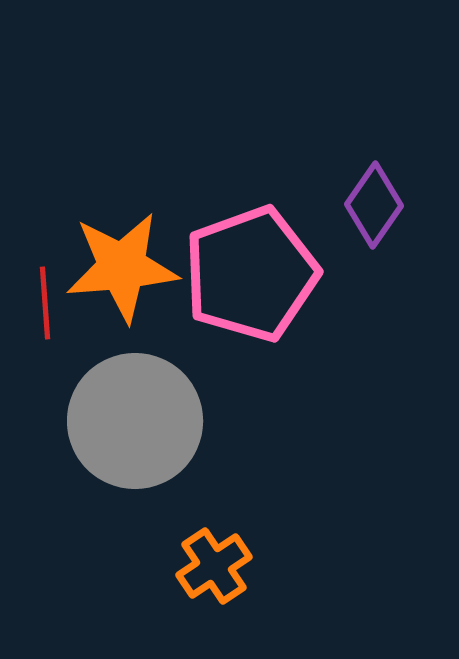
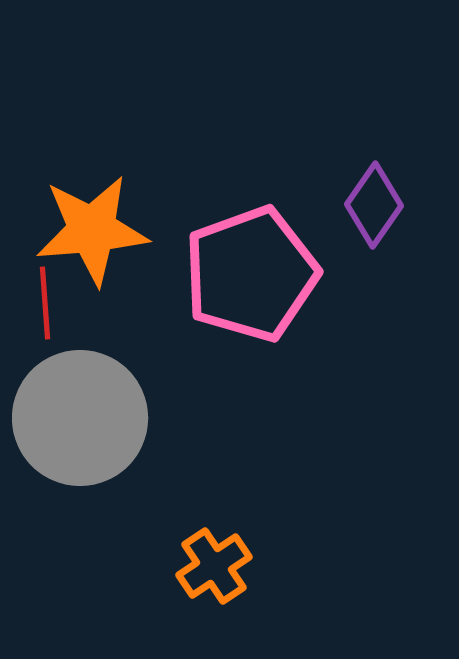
orange star: moved 30 px left, 37 px up
gray circle: moved 55 px left, 3 px up
